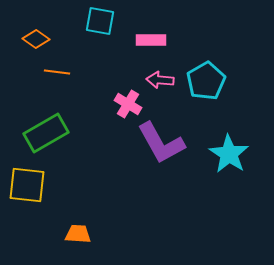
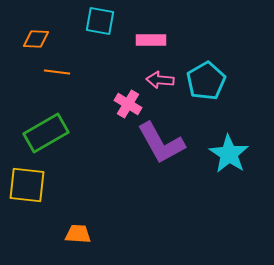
orange diamond: rotated 32 degrees counterclockwise
